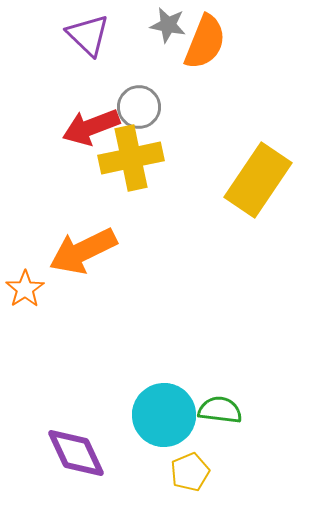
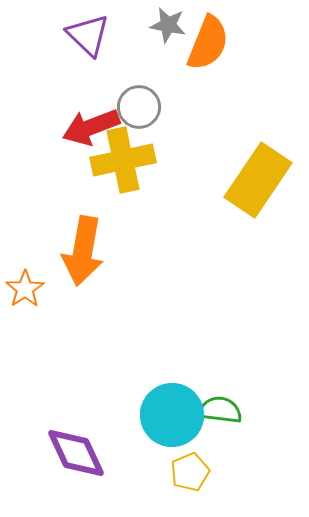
orange semicircle: moved 3 px right, 1 px down
yellow cross: moved 8 px left, 2 px down
orange arrow: rotated 54 degrees counterclockwise
cyan circle: moved 8 px right
